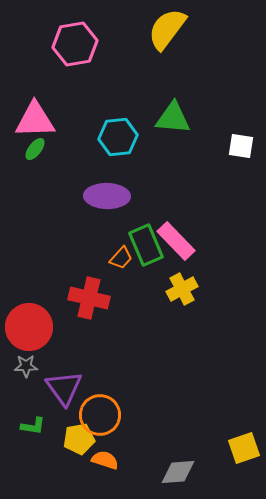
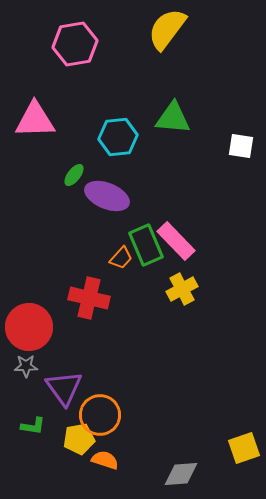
green ellipse: moved 39 px right, 26 px down
purple ellipse: rotated 21 degrees clockwise
gray diamond: moved 3 px right, 2 px down
